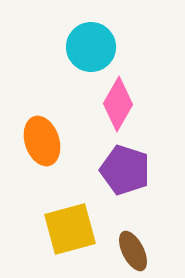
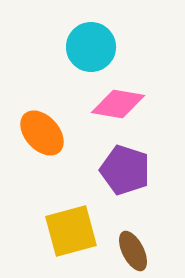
pink diamond: rotated 70 degrees clockwise
orange ellipse: moved 8 px up; rotated 24 degrees counterclockwise
yellow square: moved 1 px right, 2 px down
